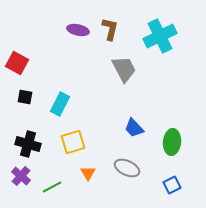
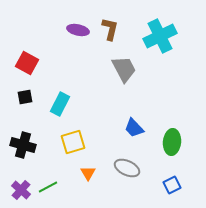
red square: moved 10 px right
black square: rotated 21 degrees counterclockwise
black cross: moved 5 px left, 1 px down
purple cross: moved 14 px down
green line: moved 4 px left
